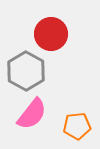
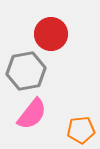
gray hexagon: rotated 21 degrees clockwise
orange pentagon: moved 4 px right, 4 px down
